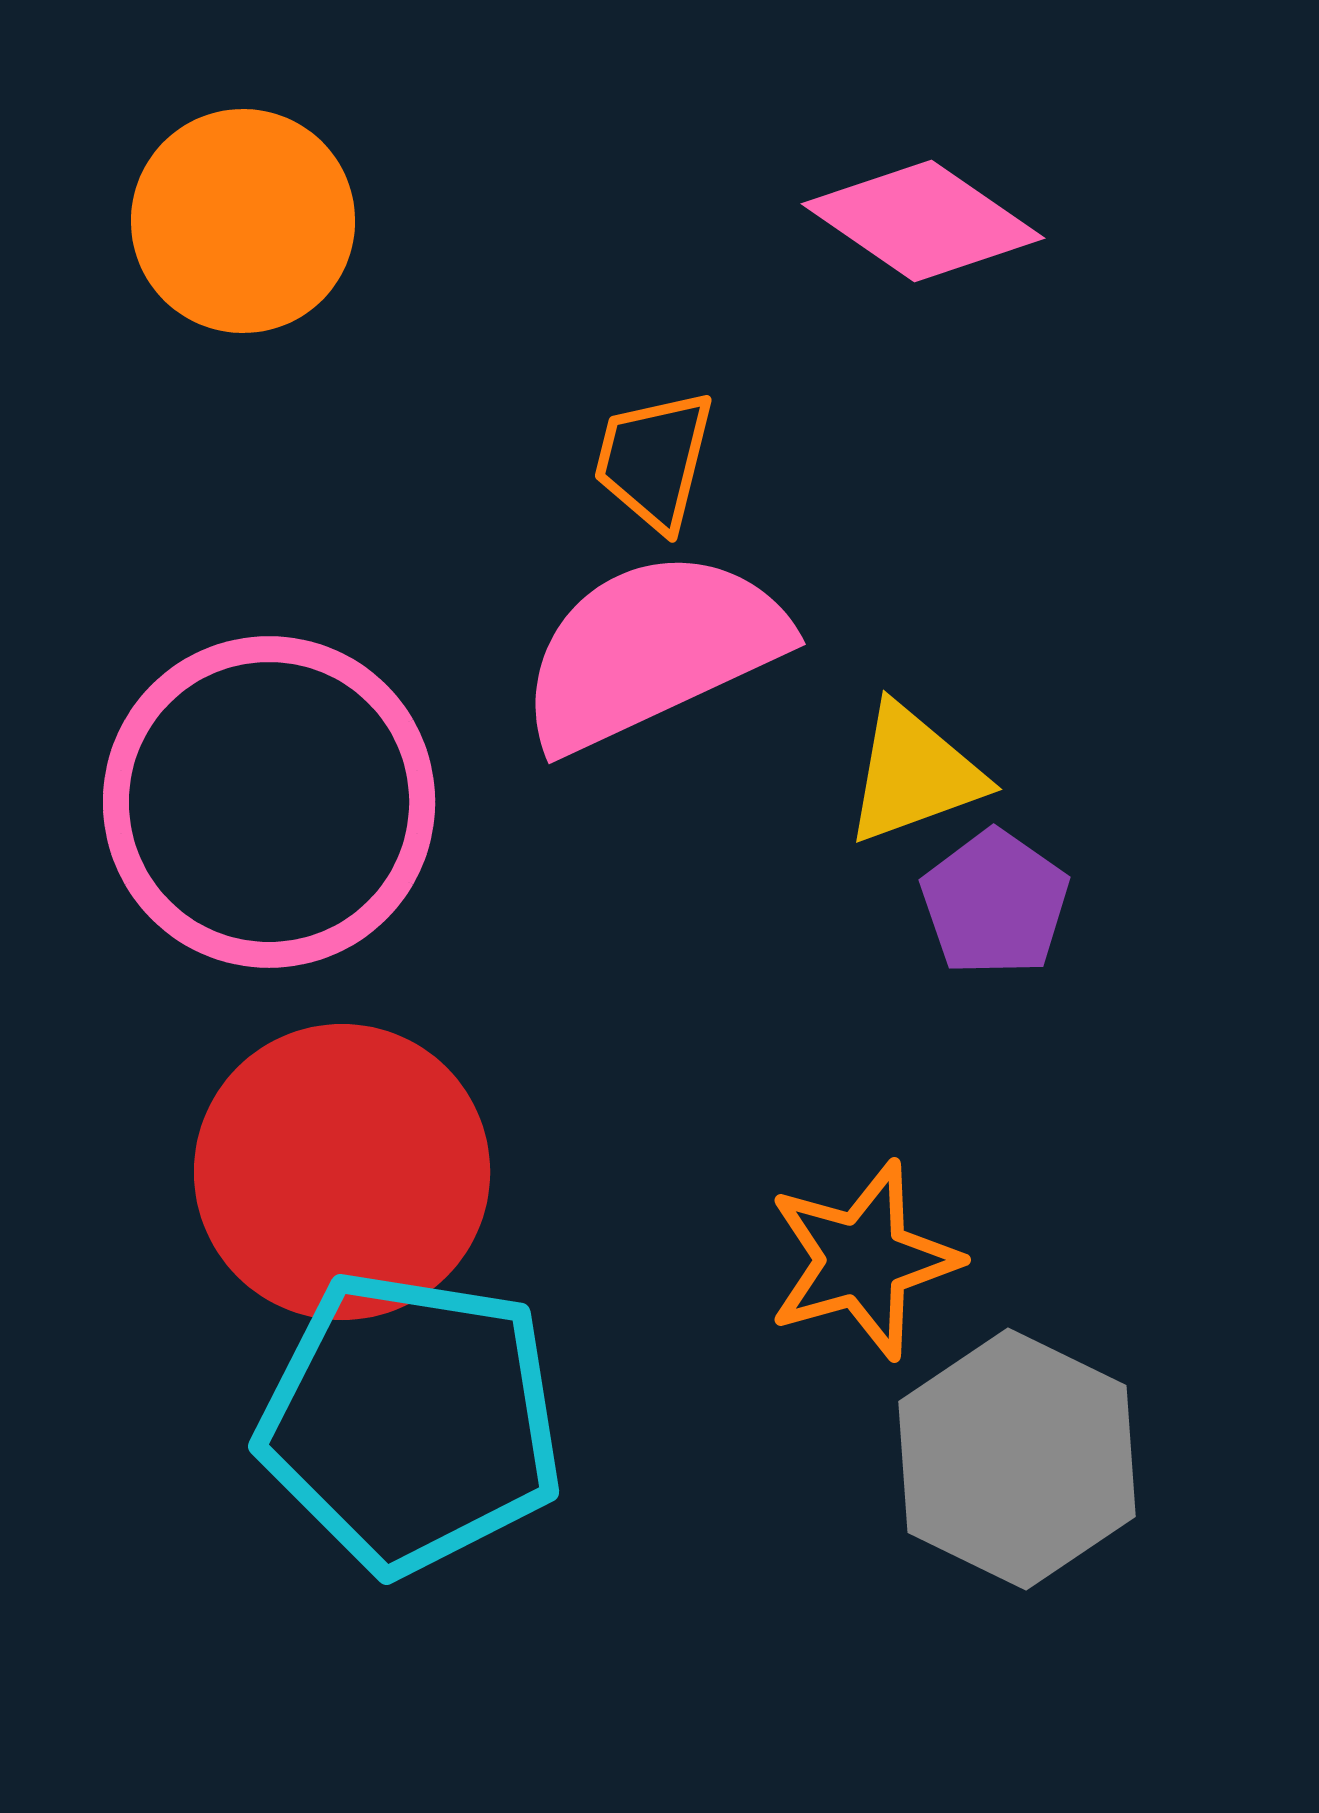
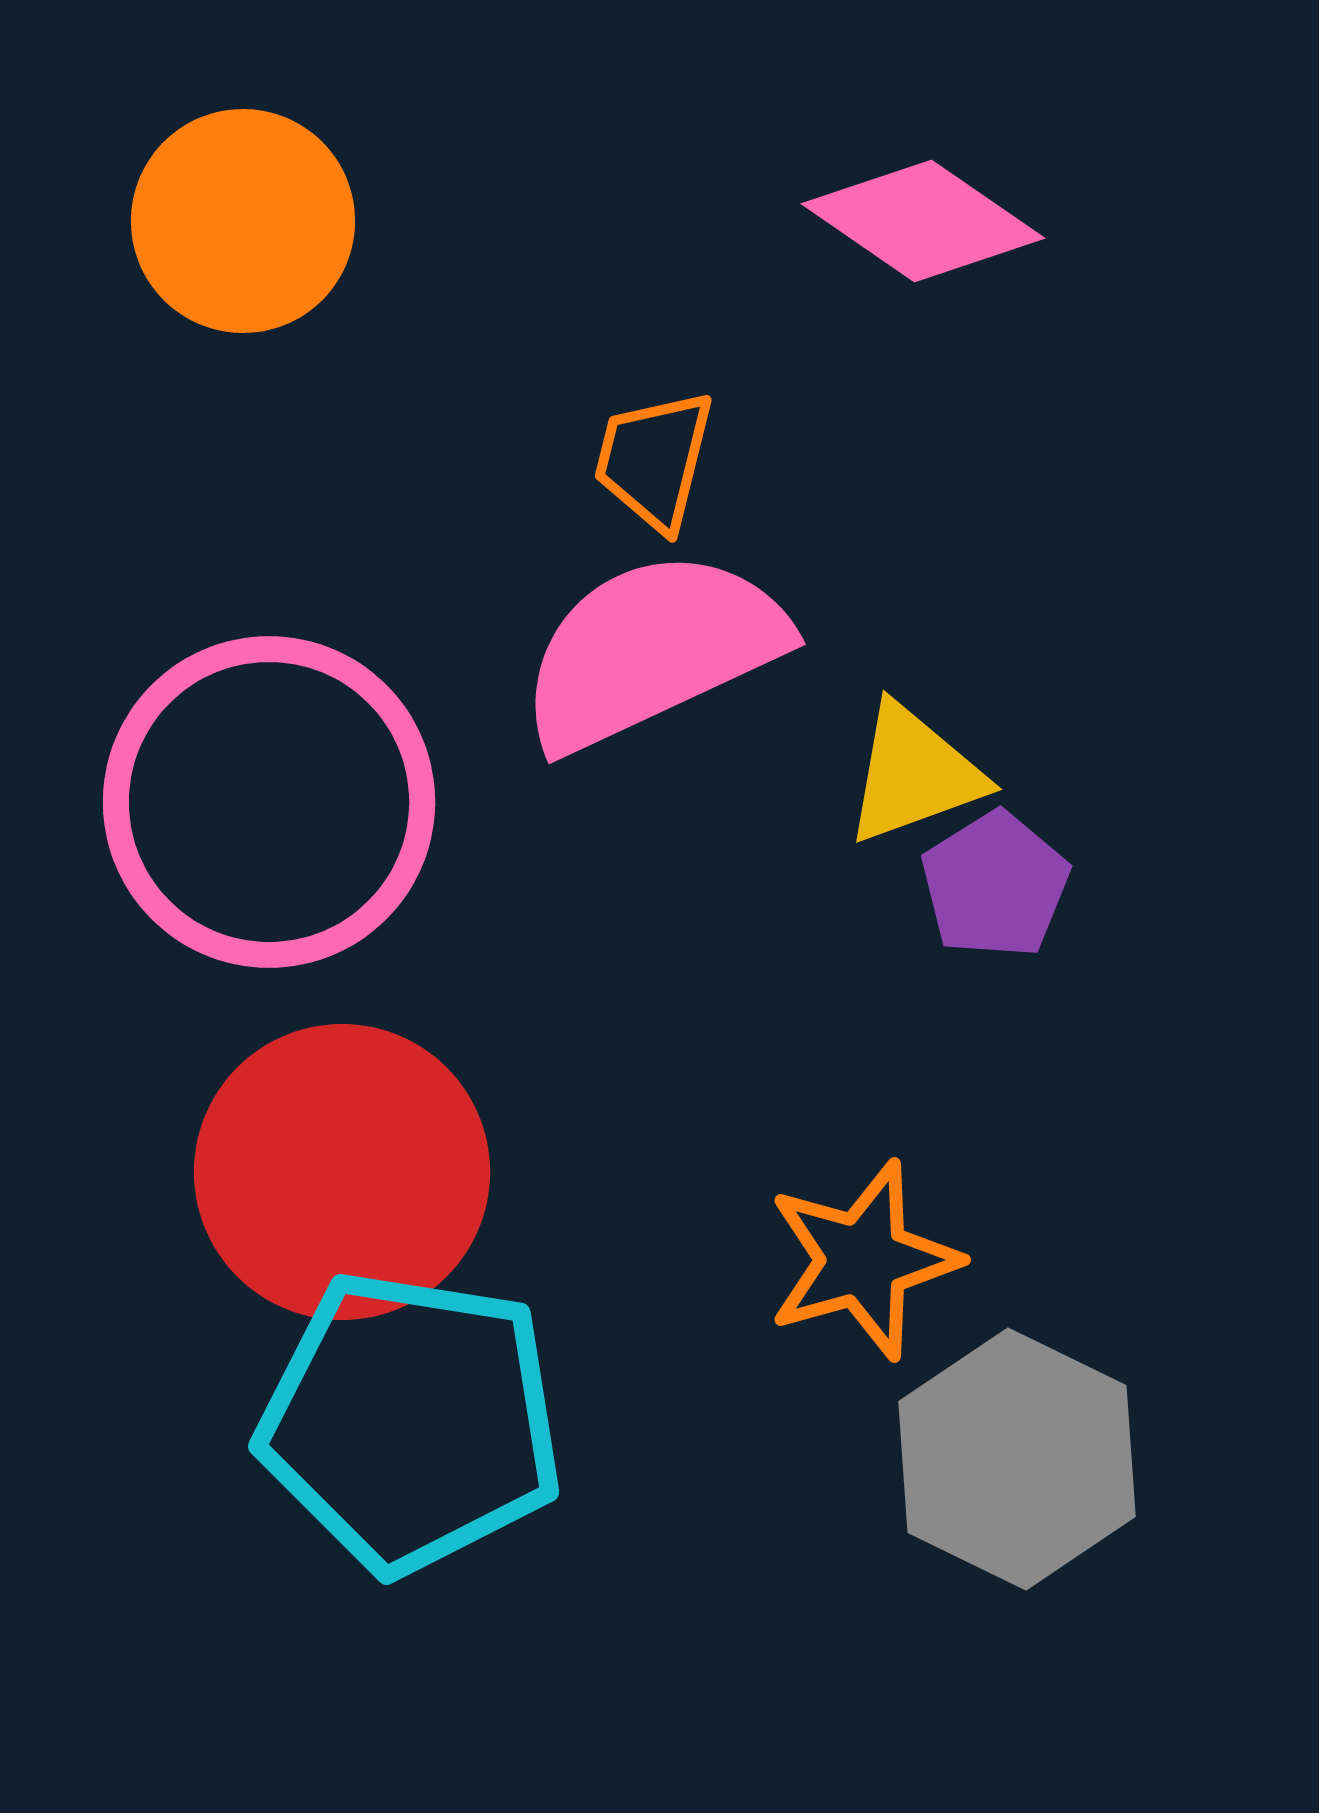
purple pentagon: moved 18 px up; rotated 5 degrees clockwise
